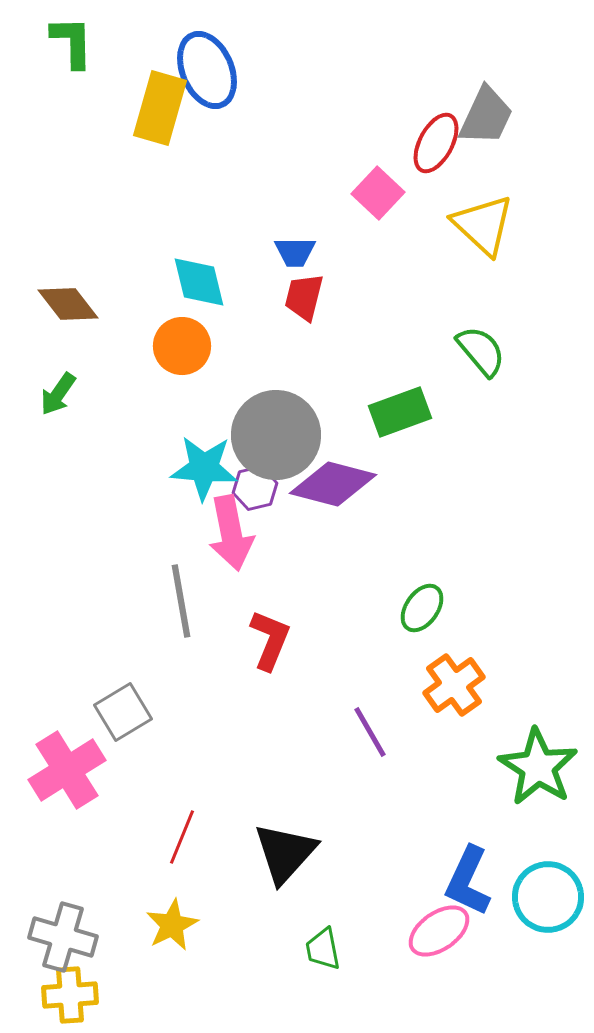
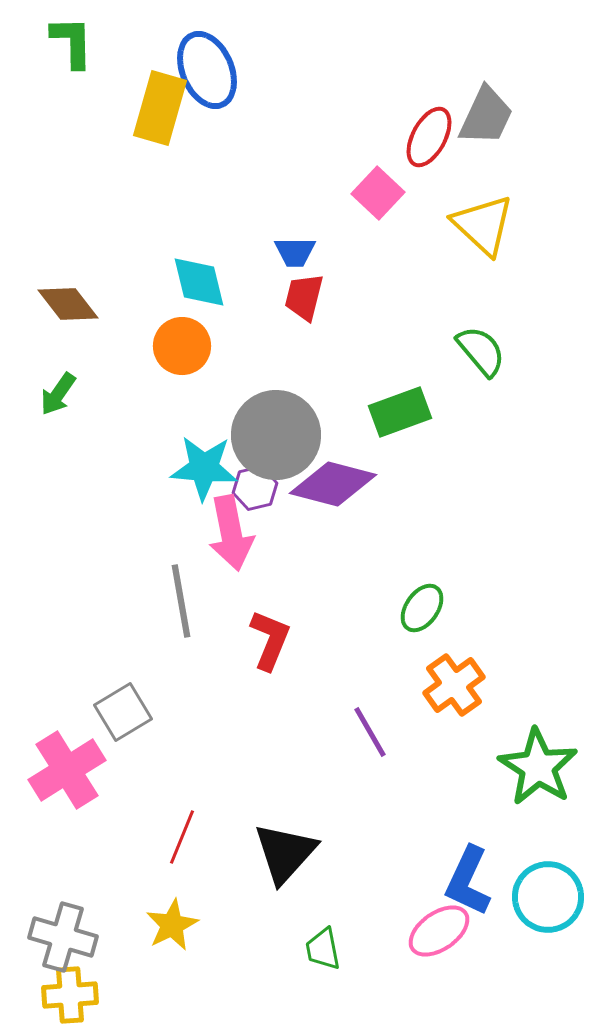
red ellipse: moved 7 px left, 6 px up
